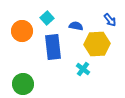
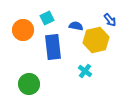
cyan square: rotated 16 degrees clockwise
orange circle: moved 1 px right, 1 px up
yellow hexagon: moved 1 px left, 4 px up; rotated 10 degrees counterclockwise
cyan cross: moved 2 px right, 2 px down
green circle: moved 6 px right
